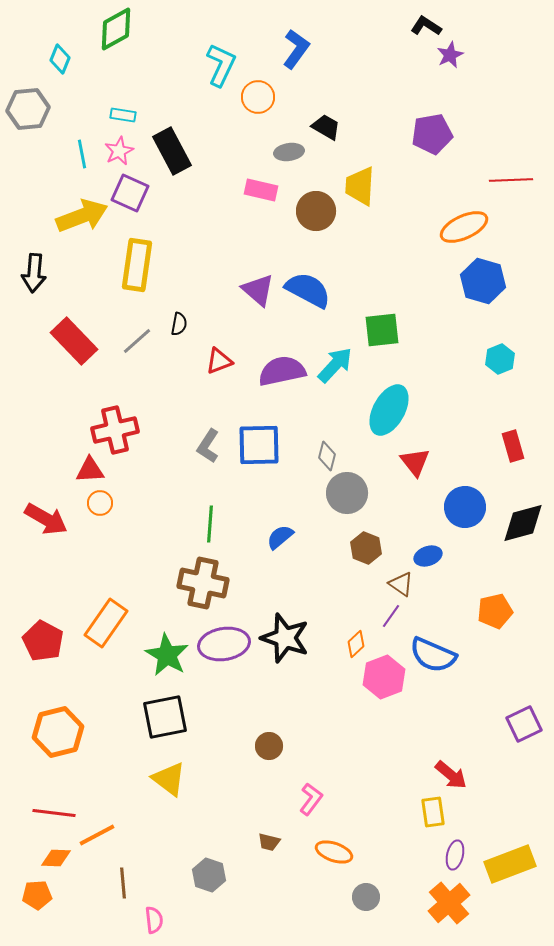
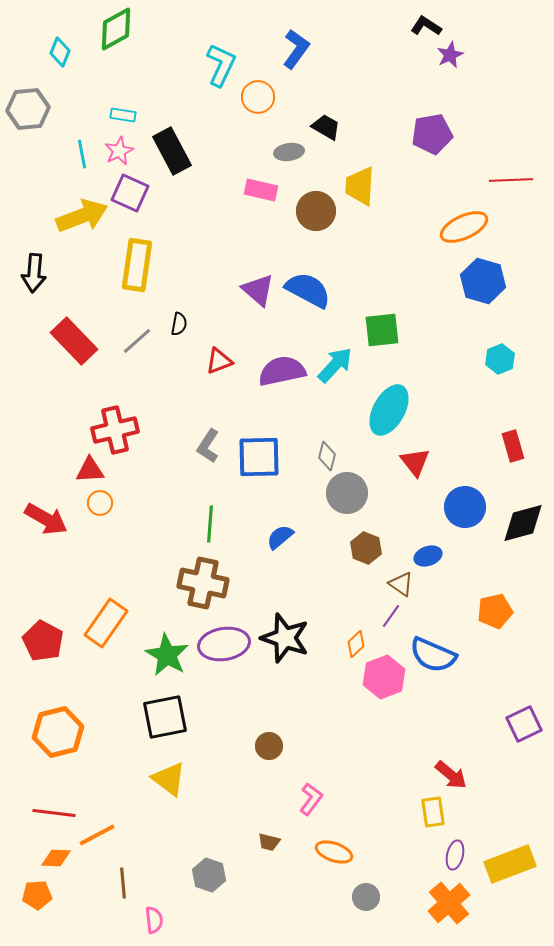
cyan diamond at (60, 59): moved 7 px up
blue square at (259, 445): moved 12 px down
